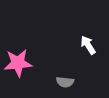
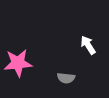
gray semicircle: moved 1 px right, 4 px up
